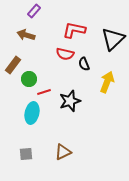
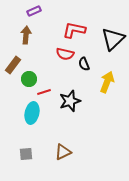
purple rectangle: rotated 24 degrees clockwise
brown arrow: rotated 78 degrees clockwise
